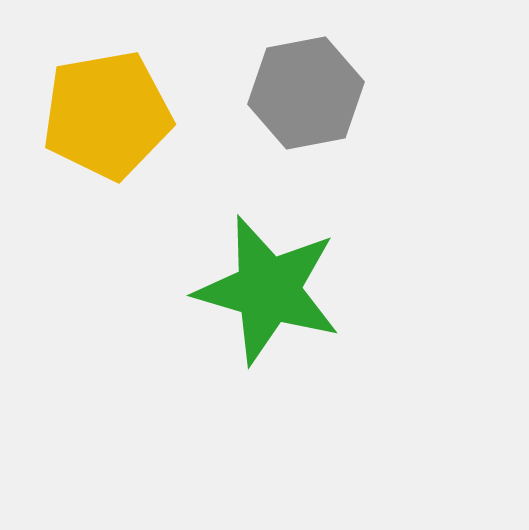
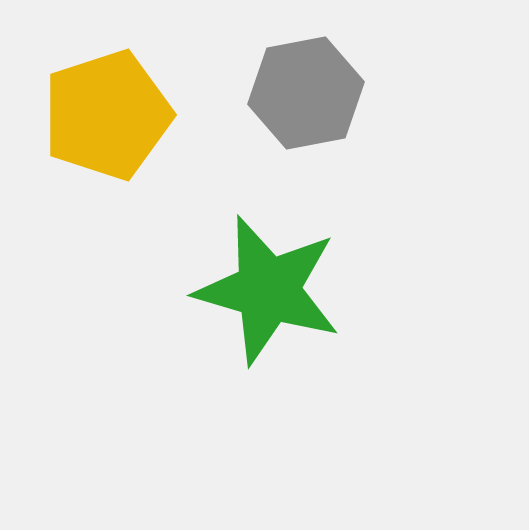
yellow pentagon: rotated 8 degrees counterclockwise
